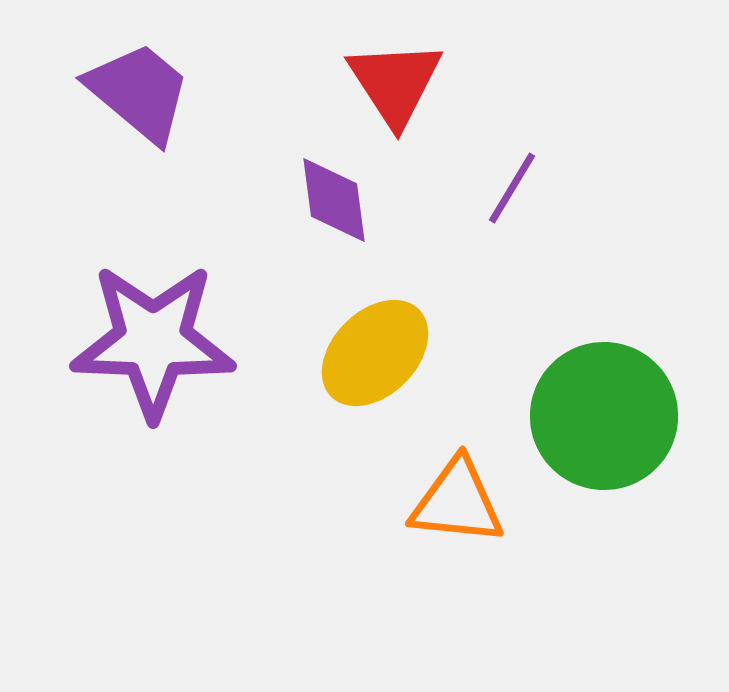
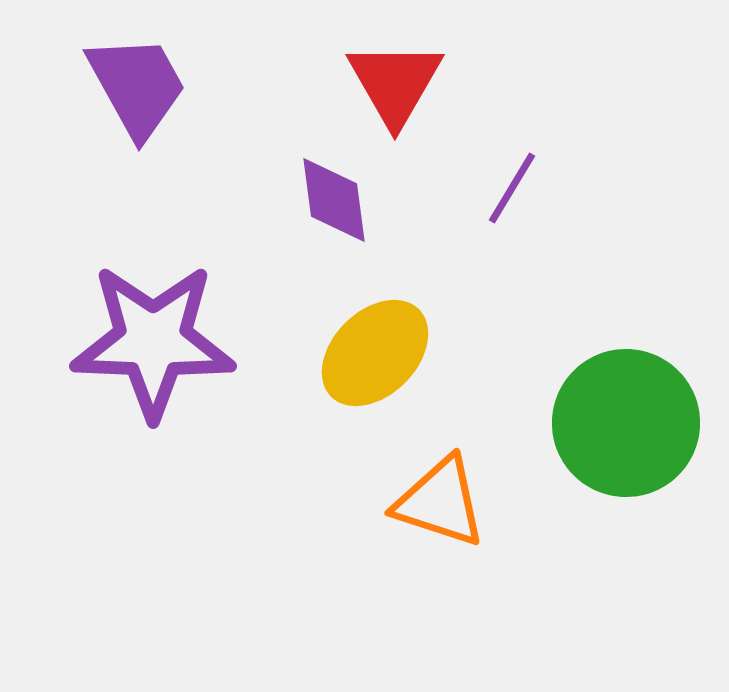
red triangle: rotated 3 degrees clockwise
purple trapezoid: moved 2 px left, 6 px up; rotated 21 degrees clockwise
green circle: moved 22 px right, 7 px down
orange triangle: moved 17 px left; rotated 12 degrees clockwise
